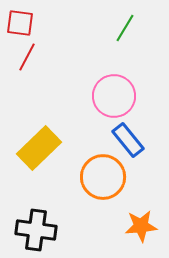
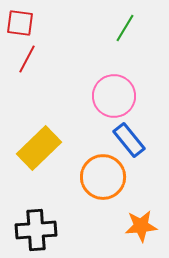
red line: moved 2 px down
blue rectangle: moved 1 px right
black cross: rotated 12 degrees counterclockwise
